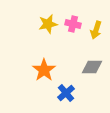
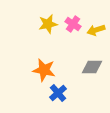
pink cross: rotated 21 degrees clockwise
yellow arrow: rotated 54 degrees clockwise
orange star: rotated 25 degrees counterclockwise
blue cross: moved 8 px left
